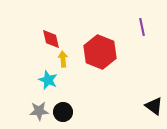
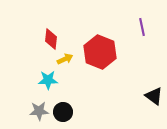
red diamond: rotated 20 degrees clockwise
yellow arrow: moved 2 px right; rotated 70 degrees clockwise
cyan star: rotated 24 degrees counterclockwise
black triangle: moved 10 px up
